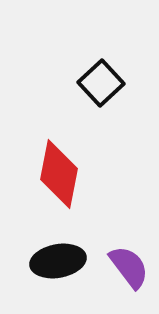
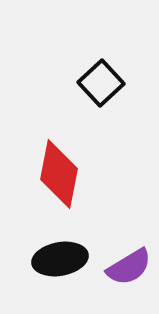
black ellipse: moved 2 px right, 2 px up
purple semicircle: rotated 96 degrees clockwise
